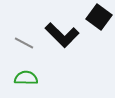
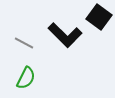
black L-shape: moved 3 px right
green semicircle: rotated 115 degrees clockwise
